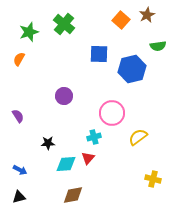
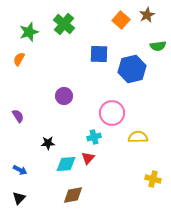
yellow semicircle: rotated 36 degrees clockwise
black triangle: moved 1 px down; rotated 32 degrees counterclockwise
